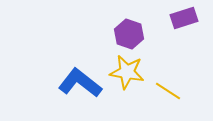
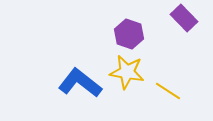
purple rectangle: rotated 64 degrees clockwise
